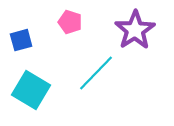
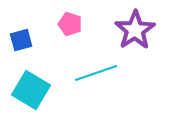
pink pentagon: moved 2 px down
cyan line: rotated 27 degrees clockwise
